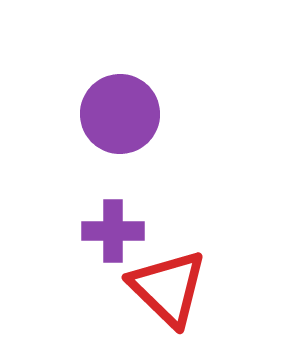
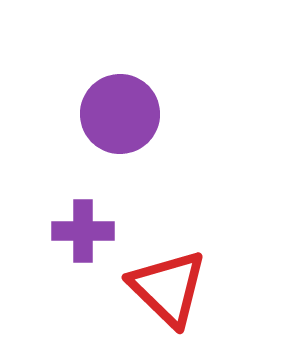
purple cross: moved 30 px left
